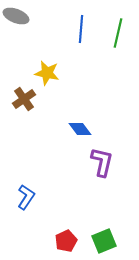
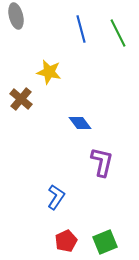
gray ellipse: rotated 55 degrees clockwise
blue line: rotated 20 degrees counterclockwise
green line: rotated 40 degrees counterclockwise
yellow star: moved 2 px right, 1 px up
brown cross: moved 3 px left; rotated 15 degrees counterclockwise
blue diamond: moved 6 px up
blue L-shape: moved 30 px right
green square: moved 1 px right, 1 px down
